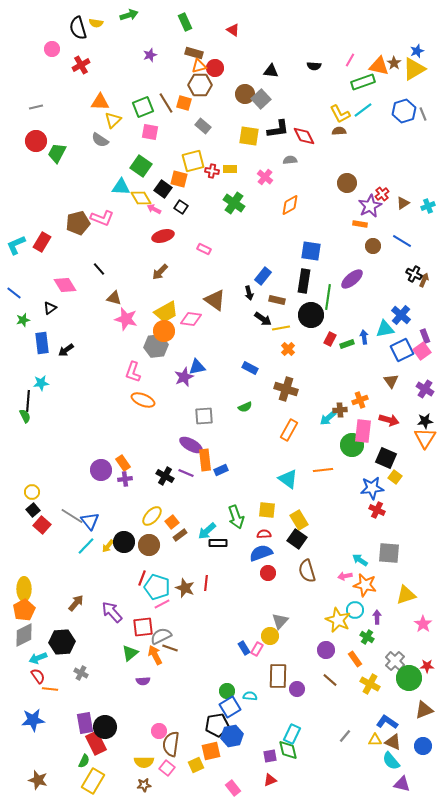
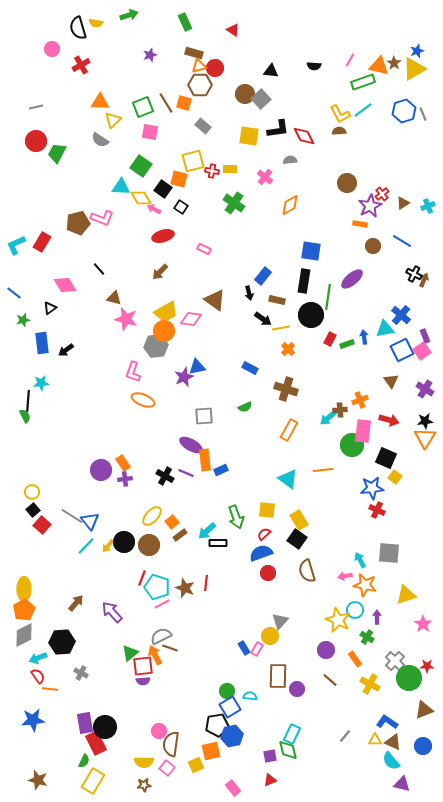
red semicircle at (264, 534): rotated 40 degrees counterclockwise
cyan arrow at (360, 560): rotated 28 degrees clockwise
red square at (143, 627): moved 39 px down
